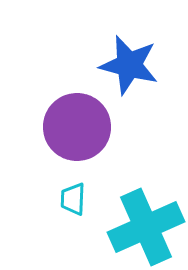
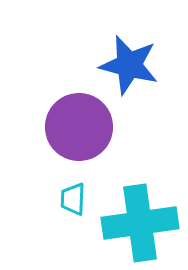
purple circle: moved 2 px right
cyan cross: moved 6 px left, 4 px up; rotated 16 degrees clockwise
